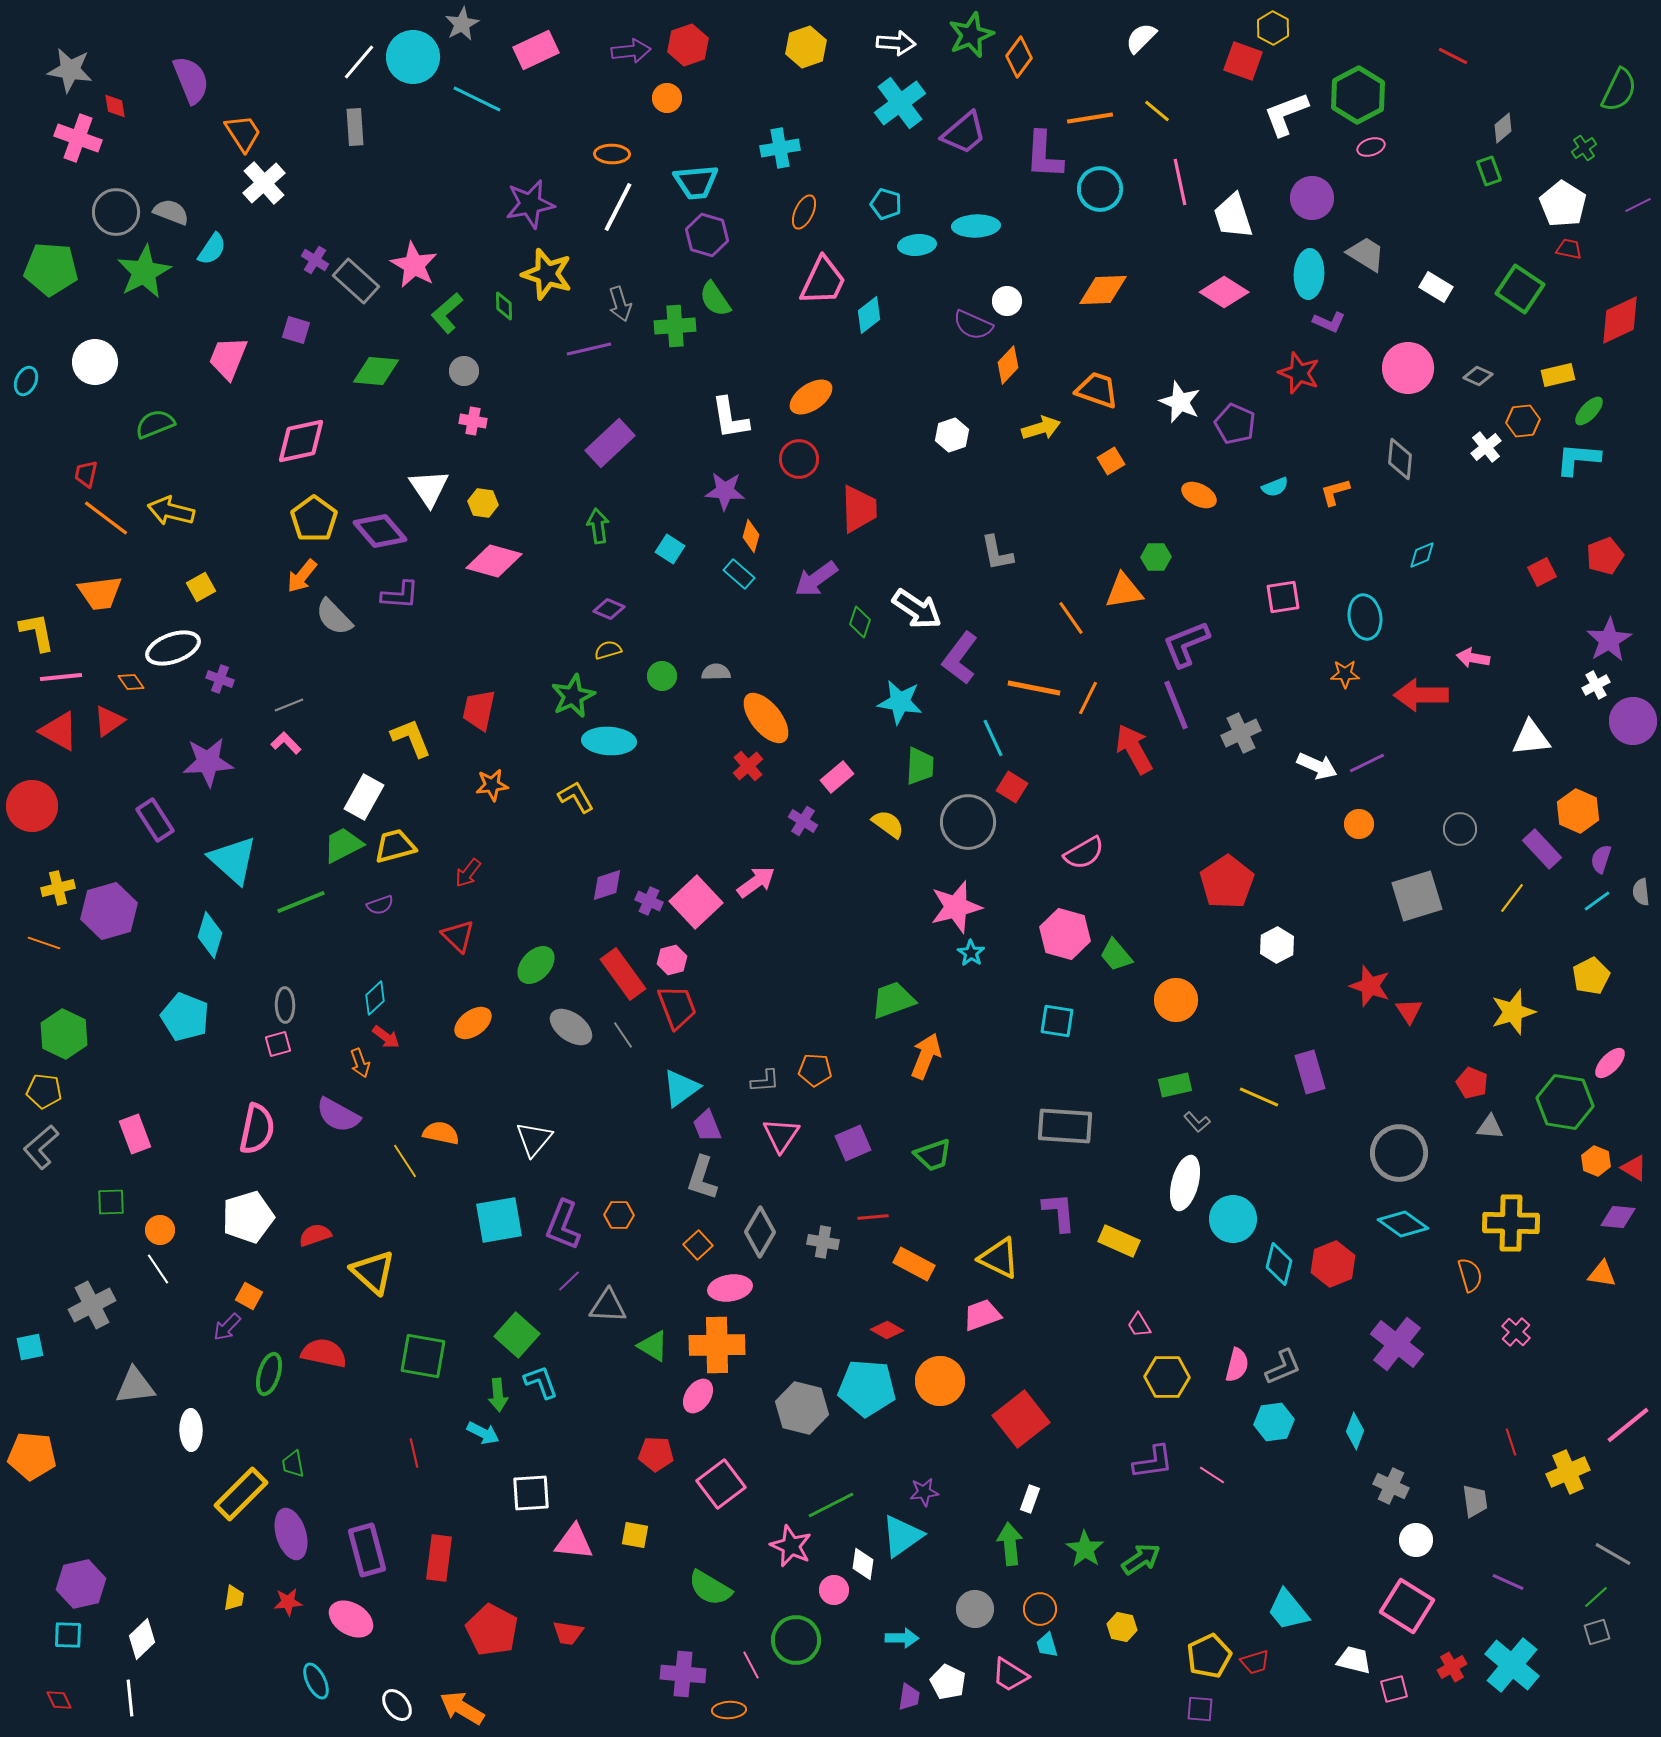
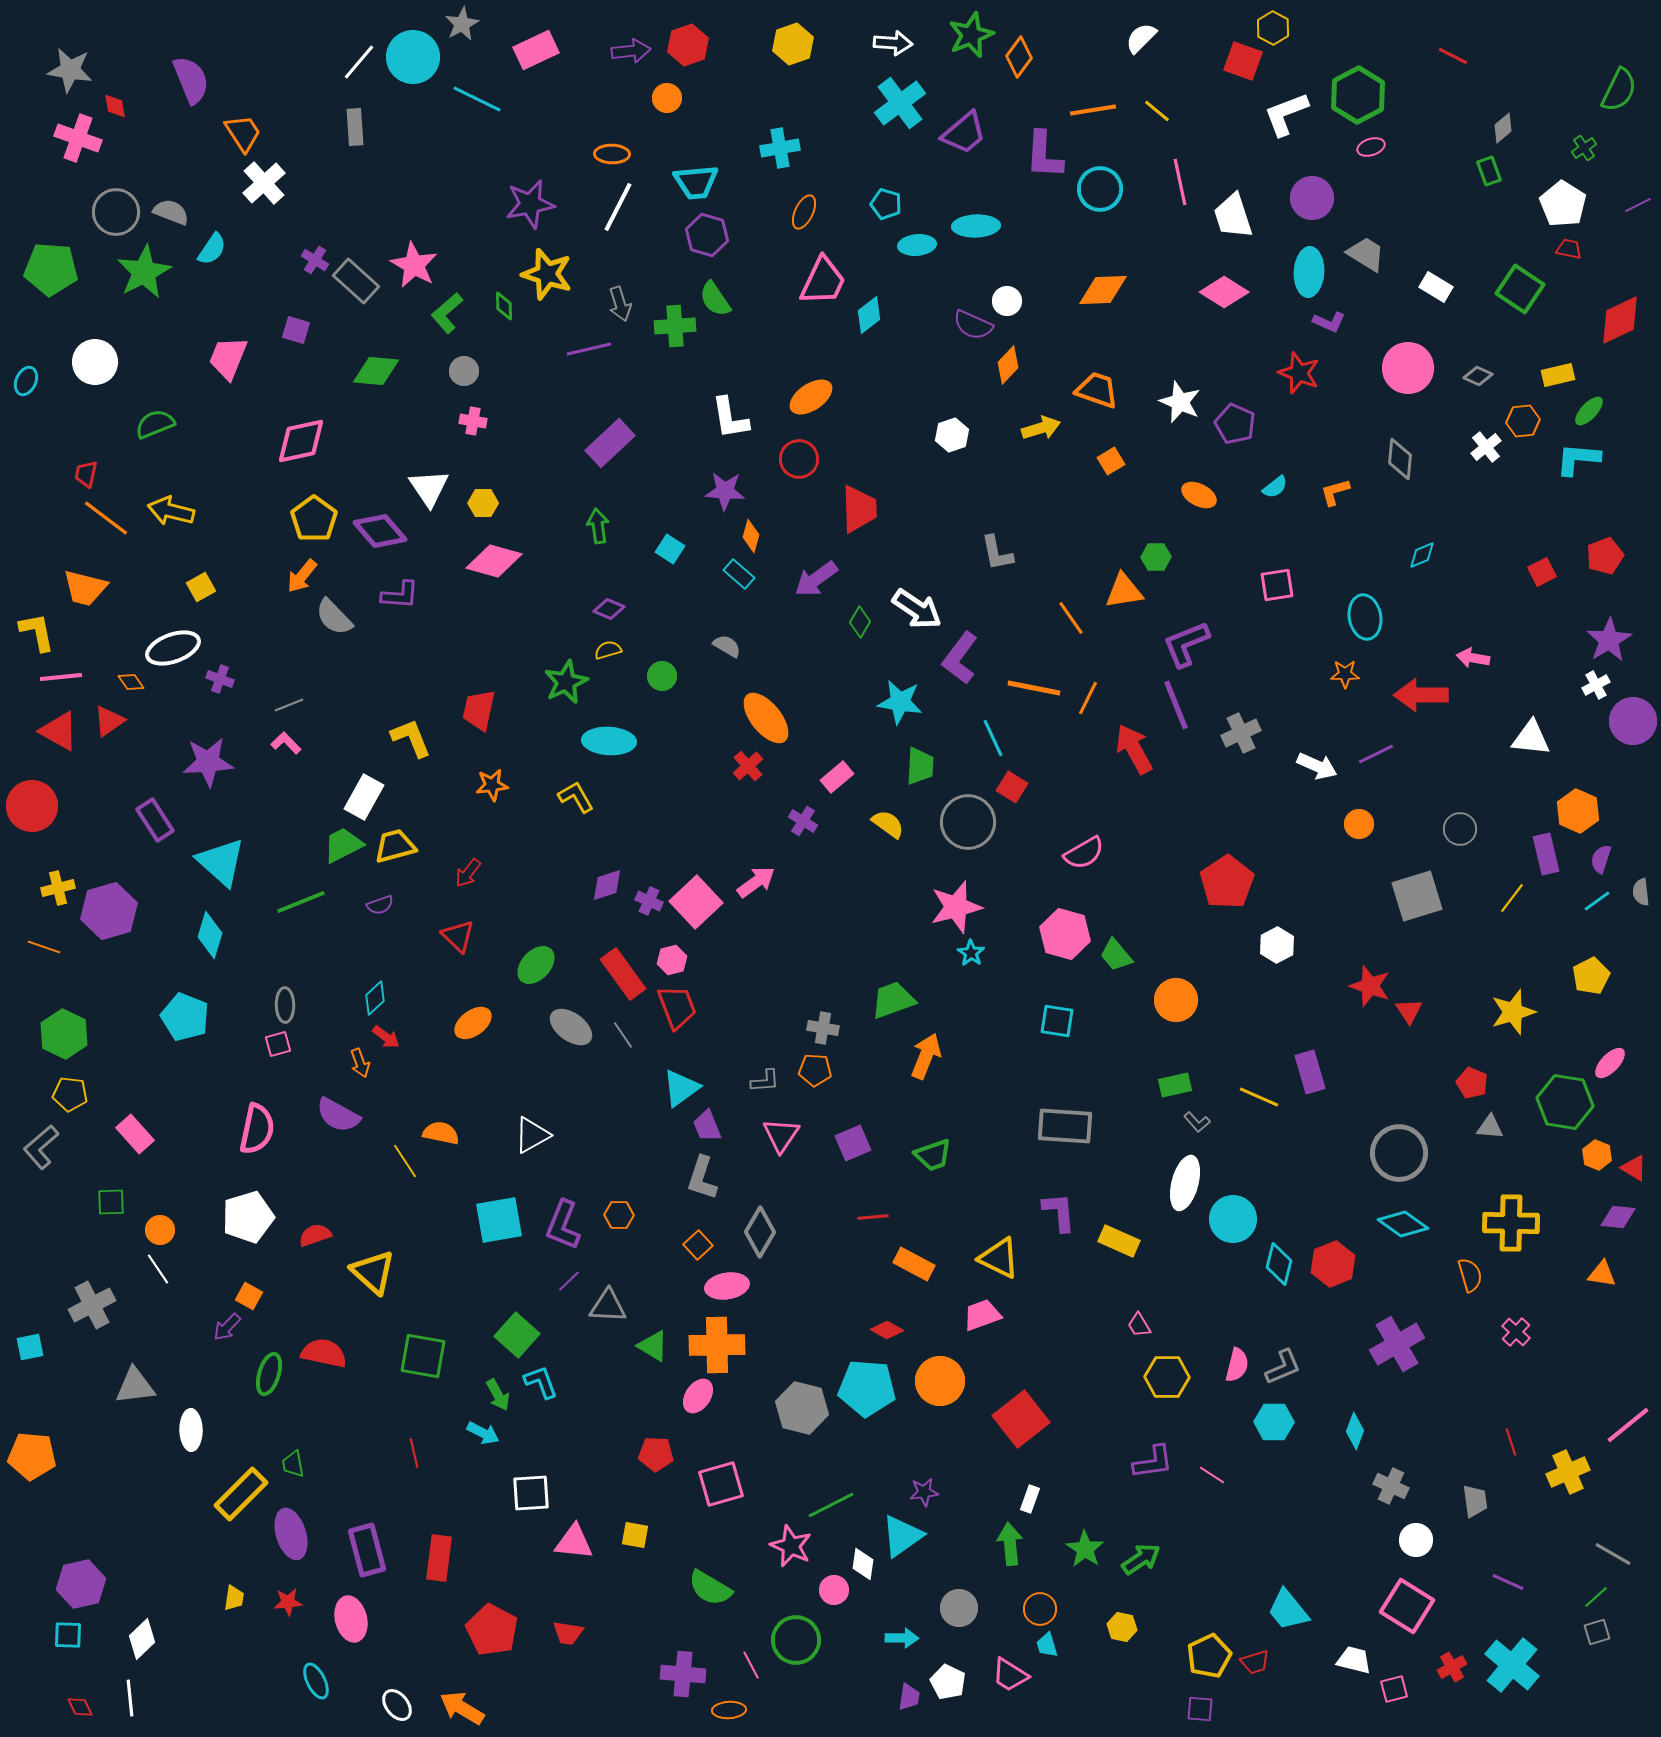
white arrow at (896, 43): moved 3 px left
yellow hexagon at (806, 47): moved 13 px left, 3 px up
orange line at (1090, 118): moved 3 px right, 8 px up
cyan ellipse at (1309, 274): moved 2 px up
cyan semicircle at (1275, 487): rotated 16 degrees counterclockwise
yellow hexagon at (483, 503): rotated 8 degrees counterclockwise
orange trapezoid at (100, 593): moved 15 px left, 5 px up; rotated 21 degrees clockwise
pink square at (1283, 597): moved 6 px left, 12 px up
green diamond at (860, 622): rotated 12 degrees clockwise
gray semicircle at (716, 672): moved 11 px right, 26 px up; rotated 32 degrees clockwise
green star at (573, 696): moved 7 px left, 14 px up
white triangle at (1531, 738): rotated 12 degrees clockwise
purple line at (1367, 763): moved 9 px right, 9 px up
purple rectangle at (1542, 849): moved 4 px right, 5 px down; rotated 30 degrees clockwise
cyan triangle at (233, 860): moved 12 px left, 2 px down
orange line at (44, 943): moved 4 px down
yellow pentagon at (44, 1091): moved 26 px right, 3 px down
pink rectangle at (135, 1134): rotated 21 degrees counterclockwise
white triangle at (534, 1139): moved 2 px left, 4 px up; rotated 21 degrees clockwise
orange hexagon at (1596, 1161): moved 1 px right, 6 px up
gray cross at (823, 1242): moved 214 px up
pink ellipse at (730, 1288): moved 3 px left, 2 px up
purple cross at (1397, 1344): rotated 22 degrees clockwise
green arrow at (498, 1395): rotated 24 degrees counterclockwise
cyan hexagon at (1274, 1422): rotated 9 degrees clockwise
pink square at (721, 1484): rotated 21 degrees clockwise
gray circle at (975, 1609): moved 16 px left, 1 px up
pink ellipse at (351, 1619): rotated 45 degrees clockwise
red diamond at (59, 1700): moved 21 px right, 7 px down
